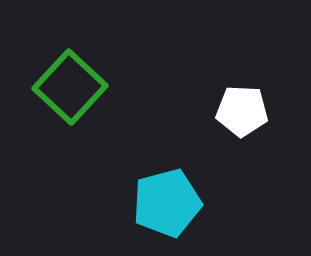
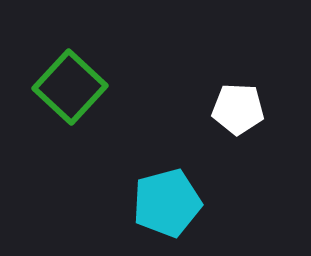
white pentagon: moved 4 px left, 2 px up
